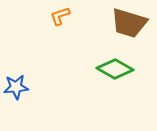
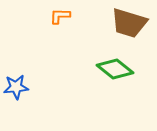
orange L-shape: rotated 20 degrees clockwise
green diamond: rotated 9 degrees clockwise
